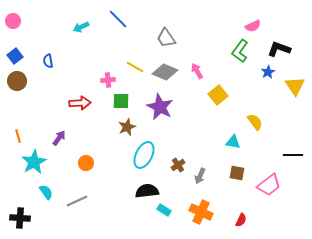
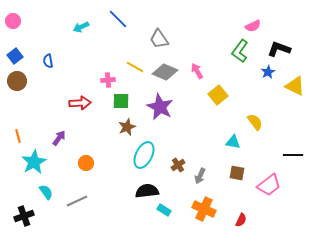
gray trapezoid: moved 7 px left, 1 px down
yellow triangle: rotated 30 degrees counterclockwise
orange cross: moved 3 px right, 3 px up
black cross: moved 4 px right, 2 px up; rotated 24 degrees counterclockwise
